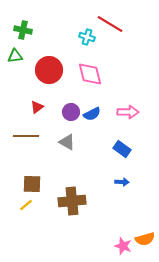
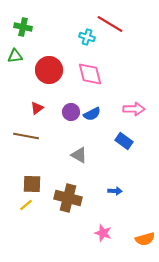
green cross: moved 3 px up
red triangle: moved 1 px down
pink arrow: moved 6 px right, 3 px up
brown line: rotated 10 degrees clockwise
gray triangle: moved 12 px right, 13 px down
blue rectangle: moved 2 px right, 8 px up
blue arrow: moved 7 px left, 9 px down
brown cross: moved 4 px left, 3 px up; rotated 20 degrees clockwise
pink star: moved 20 px left, 13 px up
